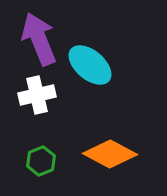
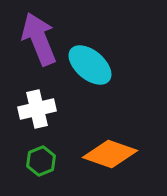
white cross: moved 14 px down
orange diamond: rotated 8 degrees counterclockwise
